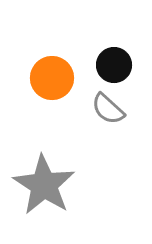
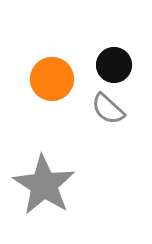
orange circle: moved 1 px down
